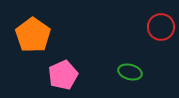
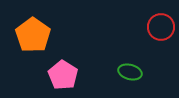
pink pentagon: rotated 16 degrees counterclockwise
